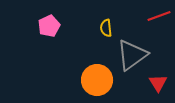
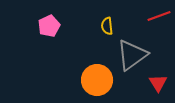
yellow semicircle: moved 1 px right, 2 px up
